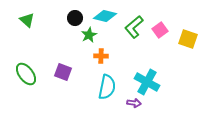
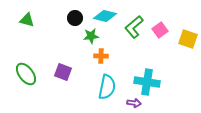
green triangle: rotated 28 degrees counterclockwise
green star: moved 2 px right, 1 px down; rotated 21 degrees clockwise
cyan cross: rotated 20 degrees counterclockwise
